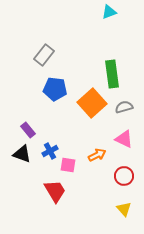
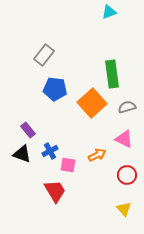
gray semicircle: moved 3 px right
red circle: moved 3 px right, 1 px up
